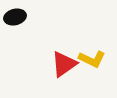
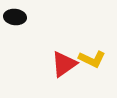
black ellipse: rotated 20 degrees clockwise
